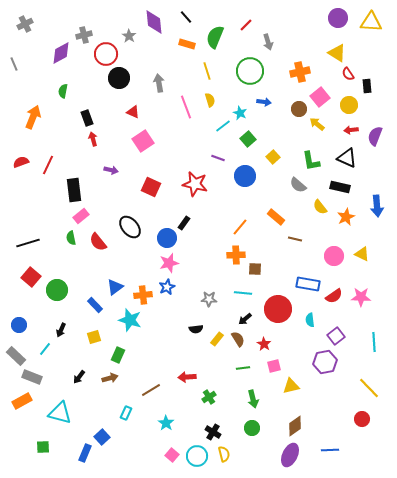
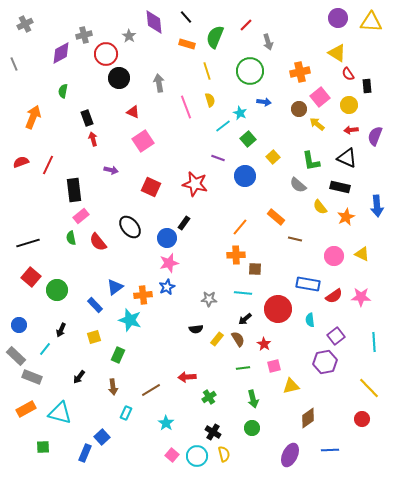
brown arrow at (110, 378): moved 3 px right, 9 px down; rotated 98 degrees clockwise
orange rectangle at (22, 401): moved 4 px right, 8 px down
brown diamond at (295, 426): moved 13 px right, 8 px up
